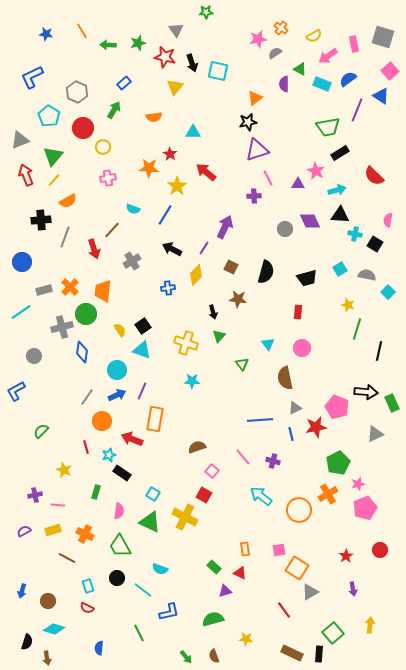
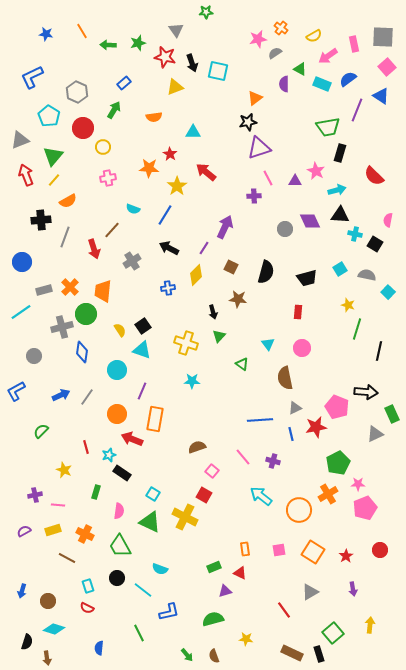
gray square at (383, 37): rotated 15 degrees counterclockwise
pink square at (390, 71): moved 3 px left, 4 px up
yellow triangle at (175, 87): rotated 30 degrees clockwise
purple triangle at (257, 150): moved 2 px right, 2 px up
black rectangle at (340, 153): rotated 42 degrees counterclockwise
purple triangle at (298, 184): moved 3 px left, 3 px up
black arrow at (172, 249): moved 3 px left, 1 px up
green triangle at (242, 364): rotated 16 degrees counterclockwise
blue arrow at (117, 395): moved 56 px left
green rectangle at (392, 403): moved 11 px down
orange circle at (102, 421): moved 15 px right, 7 px up
pink star at (358, 484): rotated 16 degrees clockwise
green rectangle at (214, 567): rotated 64 degrees counterclockwise
orange square at (297, 568): moved 16 px right, 16 px up
black rectangle at (319, 654): rotated 21 degrees counterclockwise
green arrow at (186, 657): moved 1 px right, 2 px up
